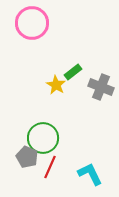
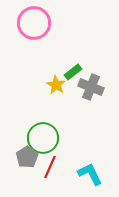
pink circle: moved 2 px right
gray cross: moved 10 px left
gray pentagon: rotated 15 degrees clockwise
